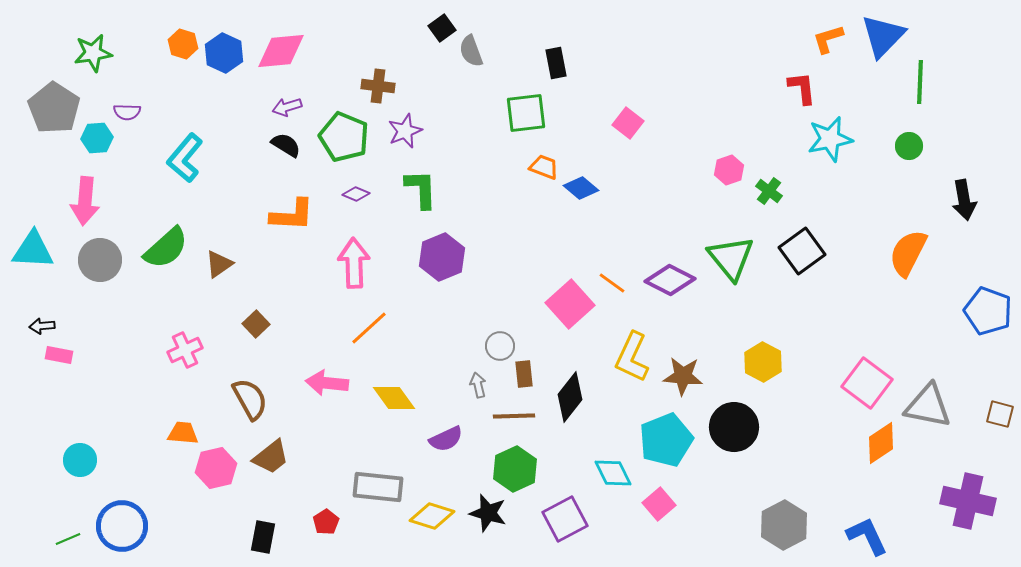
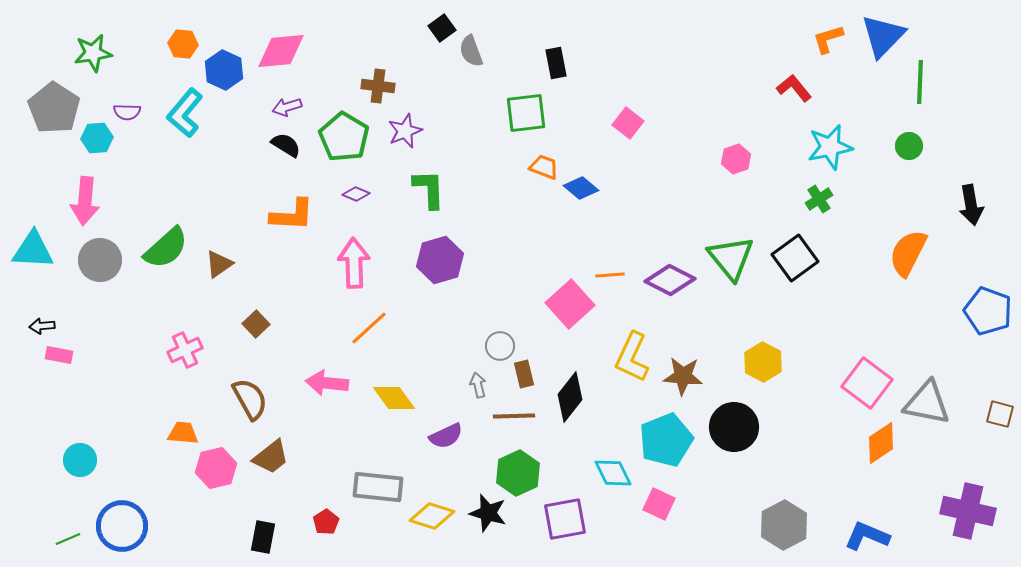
orange hexagon at (183, 44): rotated 12 degrees counterclockwise
blue hexagon at (224, 53): moved 17 px down
red L-shape at (802, 88): moved 8 px left; rotated 33 degrees counterclockwise
green pentagon at (344, 137): rotated 9 degrees clockwise
cyan star at (830, 139): moved 8 px down
cyan L-shape at (185, 158): moved 45 px up
pink hexagon at (729, 170): moved 7 px right, 11 px up
green L-shape at (421, 189): moved 8 px right
green cross at (769, 191): moved 50 px right, 8 px down; rotated 20 degrees clockwise
black arrow at (964, 200): moved 7 px right, 5 px down
black square at (802, 251): moved 7 px left, 7 px down
purple hexagon at (442, 257): moved 2 px left, 3 px down; rotated 6 degrees clockwise
orange line at (612, 283): moved 2 px left, 8 px up; rotated 40 degrees counterclockwise
brown rectangle at (524, 374): rotated 8 degrees counterclockwise
gray triangle at (928, 406): moved 1 px left, 3 px up
purple semicircle at (446, 439): moved 3 px up
green hexagon at (515, 469): moved 3 px right, 4 px down
purple cross at (968, 501): moved 10 px down
pink square at (659, 504): rotated 24 degrees counterclockwise
purple square at (565, 519): rotated 18 degrees clockwise
blue L-shape at (867, 536): rotated 42 degrees counterclockwise
